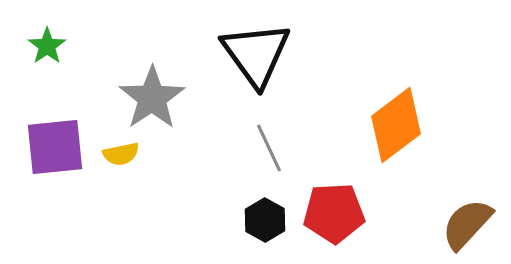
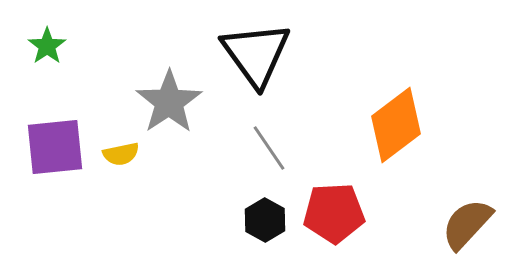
gray star: moved 17 px right, 4 px down
gray line: rotated 9 degrees counterclockwise
